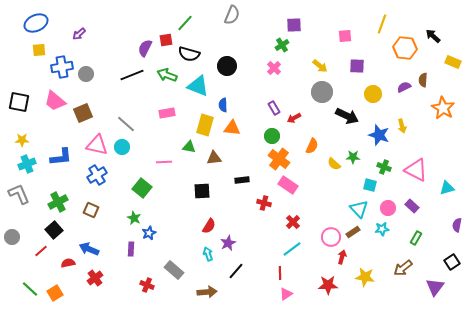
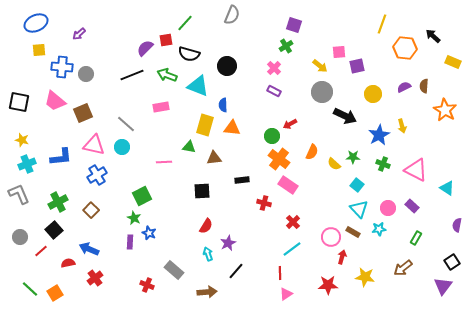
purple square at (294, 25): rotated 21 degrees clockwise
pink square at (345, 36): moved 6 px left, 16 px down
green cross at (282, 45): moved 4 px right, 1 px down
purple semicircle at (145, 48): rotated 18 degrees clockwise
purple square at (357, 66): rotated 14 degrees counterclockwise
blue cross at (62, 67): rotated 15 degrees clockwise
brown semicircle at (423, 80): moved 1 px right, 6 px down
purple rectangle at (274, 108): moved 17 px up; rotated 32 degrees counterclockwise
orange star at (443, 108): moved 2 px right, 2 px down
pink rectangle at (167, 113): moved 6 px left, 6 px up
black arrow at (347, 116): moved 2 px left
red arrow at (294, 118): moved 4 px left, 6 px down
blue star at (379, 135): rotated 25 degrees clockwise
yellow star at (22, 140): rotated 16 degrees clockwise
pink triangle at (97, 145): moved 3 px left
orange semicircle at (312, 146): moved 6 px down
green cross at (384, 167): moved 1 px left, 3 px up
cyan square at (370, 185): moved 13 px left; rotated 24 degrees clockwise
green square at (142, 188): moved 8 px down; rotated 24 degrees clockwise
cyan triangle at (447, 188): rotated 49 degrees clockwise
brown square at (91, 210): rotated 21 degrees clockwise
red semicircle at (209, 226): moved 3 px left
cyan star at (382, 229): moved 3 px left
brown rectangle at (353, 232): rotated 64 degrees clockwise
blue star at (149, 233): rotated 24 degrees counterclockwise
gray circle at (12, 237): moved 8 px right
purple rectangle at (131, 249): moved 1 px left, 7 px up
purple triangle at (435, 287): moved 8 px right, 1 px up
